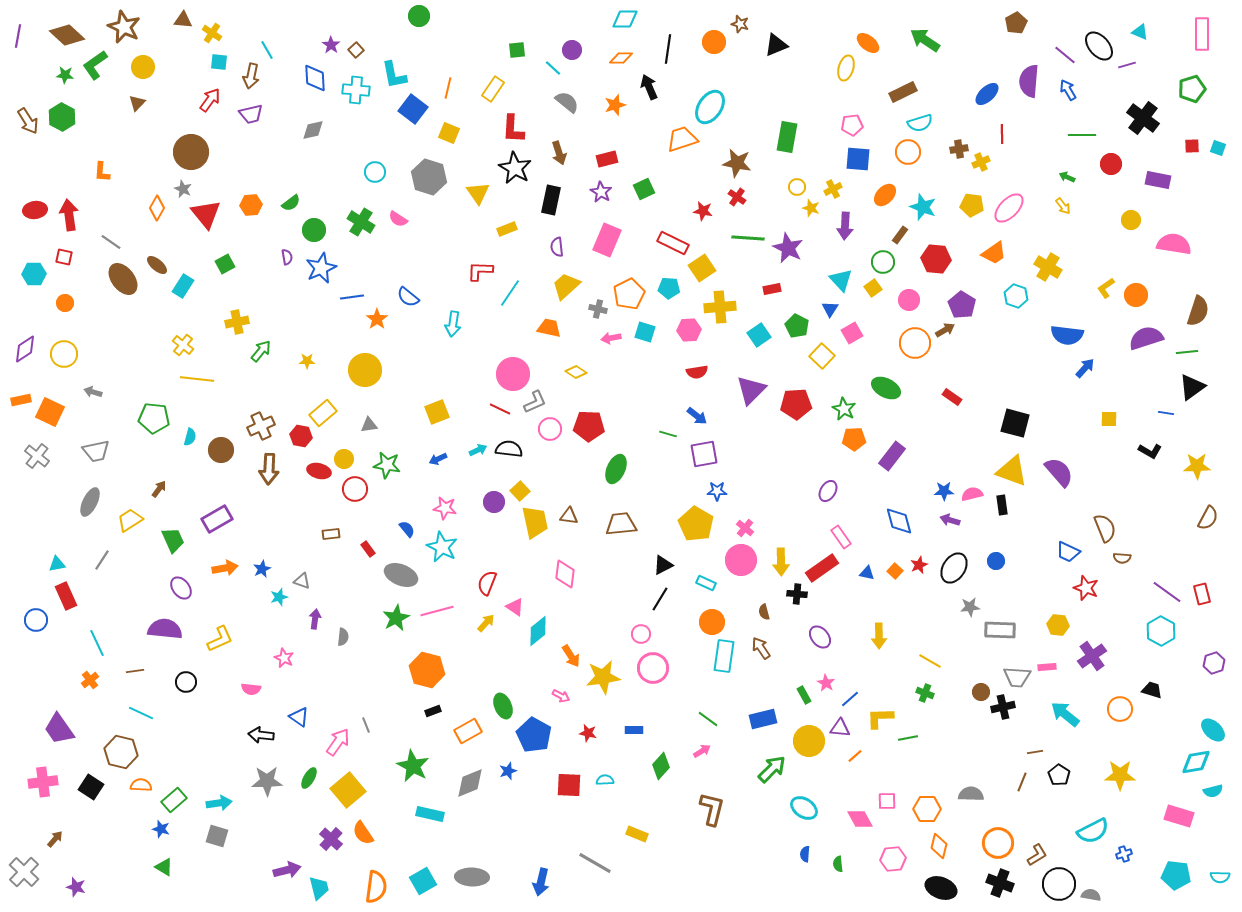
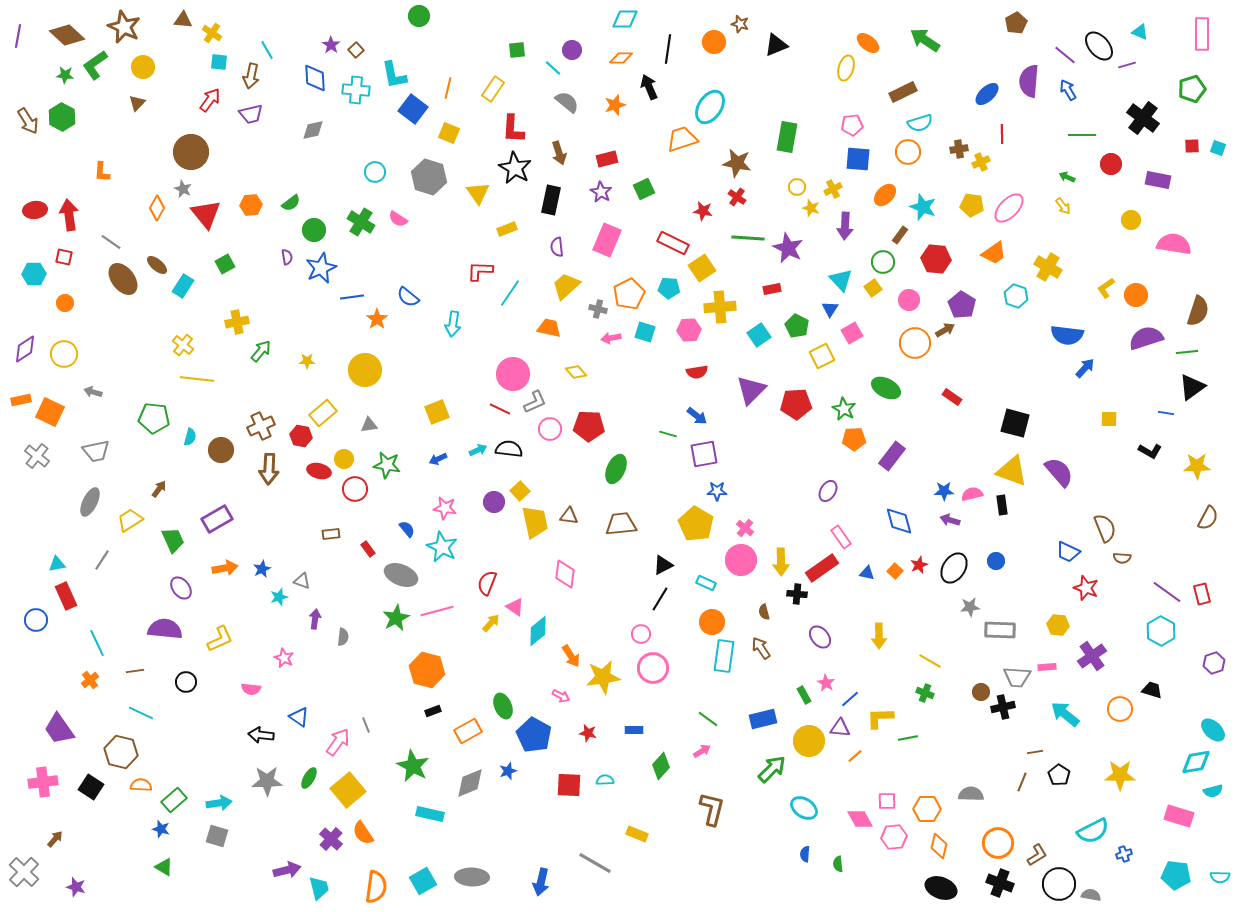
yellow square at (822, 356): rotated 20 degrees clockwise
yellow diamond at (576, 372): rotated 15 degrees clockwise
yellow arrow at (486, 623): moved 5 px right
pink hexagon at (893, 859): moved 1 px right, 22 px up
